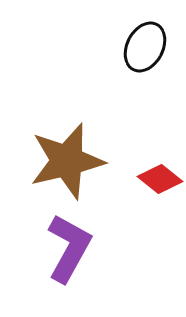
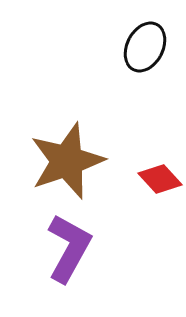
brown star: rotated 6 degrees counterclockwise
red diamond: rotated 9 degrees clockwise
